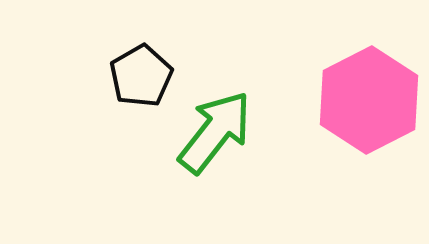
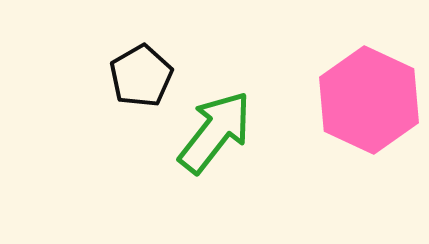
pink hexagon: rotated 8 degrees counterclockwise
